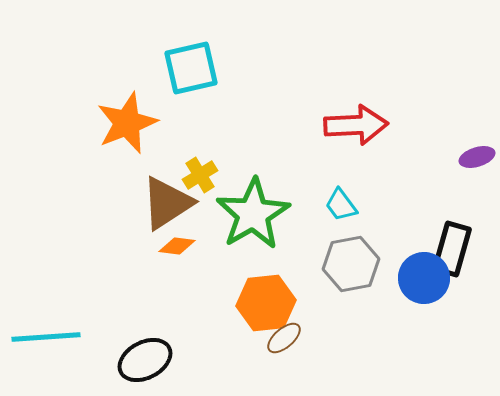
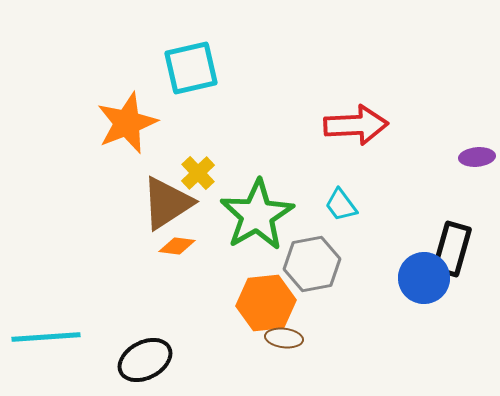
purple ellipse: rotated 12 degrees clockwise
yellow cross: moved 2 px left, 2 px up; rotated 12 degrees counterclockwise
green star: moved 4 px right, 1 px down
gray hexagon: moved 39 px left
brown ellipse: rotated 48 degrees clockwise
